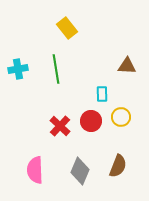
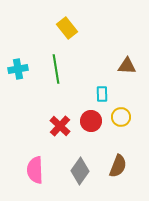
gray diamond: rotated 12 degrees clockwise
